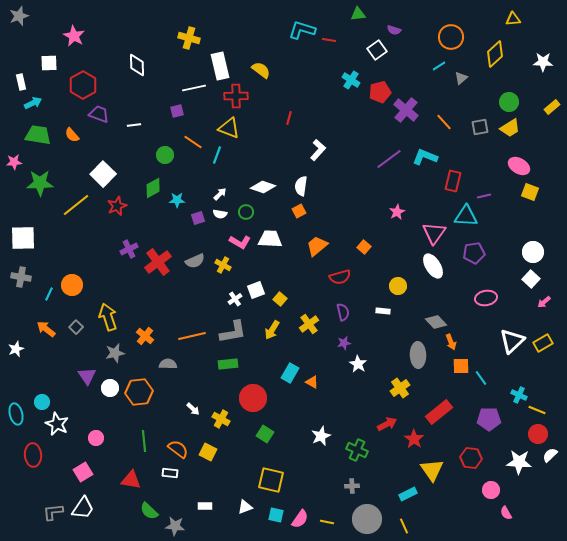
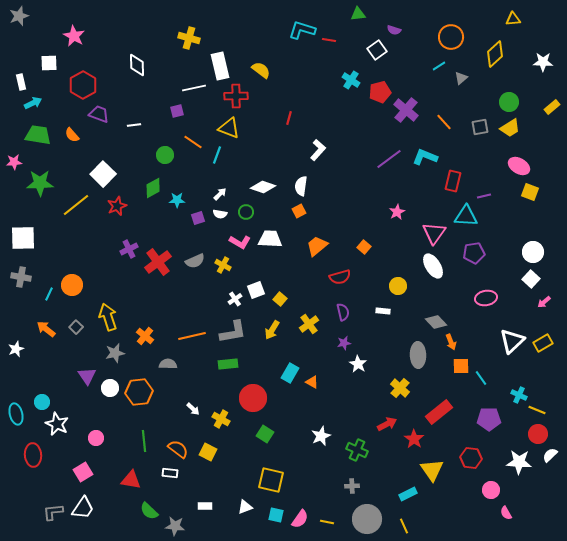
yellow cross at (400, 388): rotated 12 degrees counterclockwise
